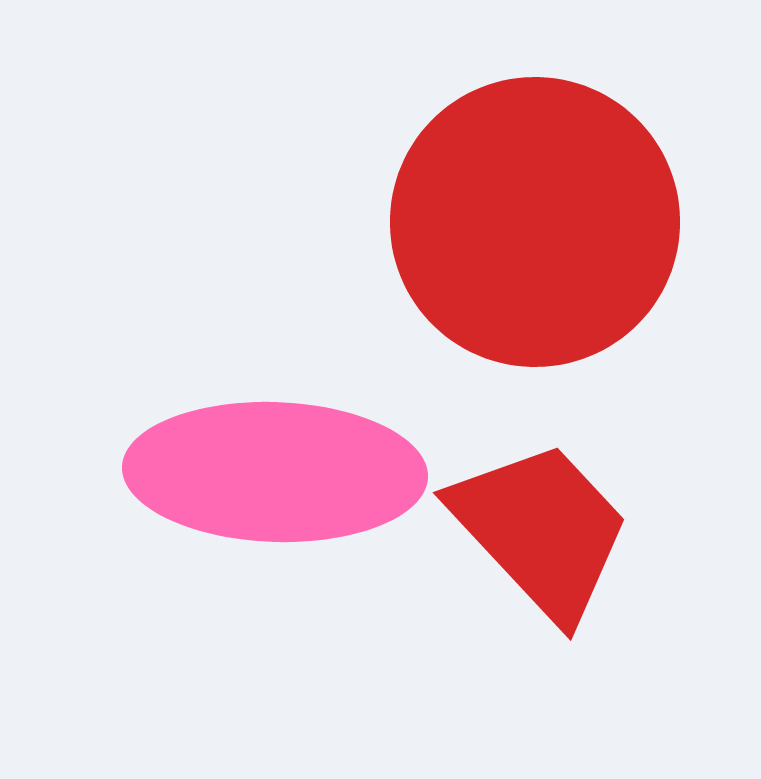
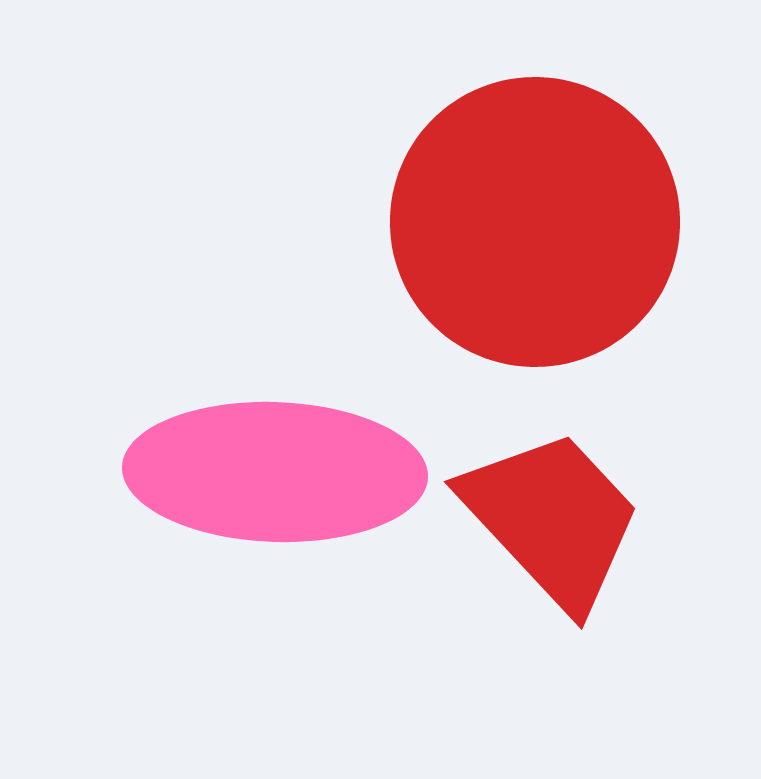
red trapezoid: moved 11 px right, 11 px up
